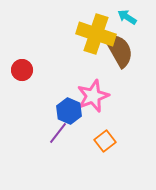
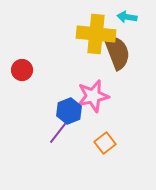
cyan arrow: rotated 24 degrees counterclockwise
yellow cross: rotated 12 degrees counterclockwise
brown semicircle: moved 2 px left, 2 px down; rotated 9 degrees clockwise
pink star: rotated 8 degrees clockwise
blue hexagon: rotated 15 degrees clockwise
orange square: moved 2 px down
